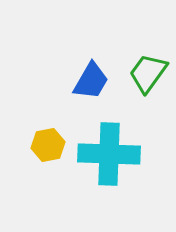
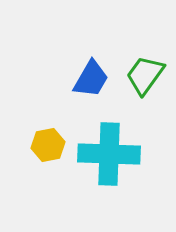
green trapezoid: moved 3 px left, 2 px down
blue trapezoid: moved 2 px up
